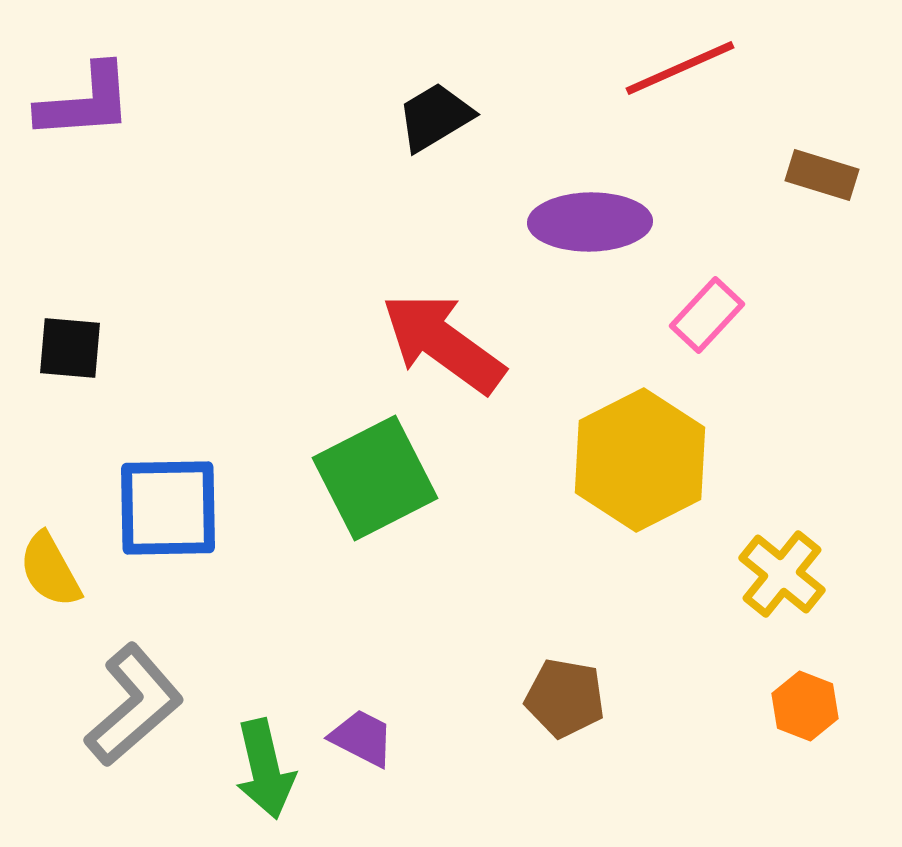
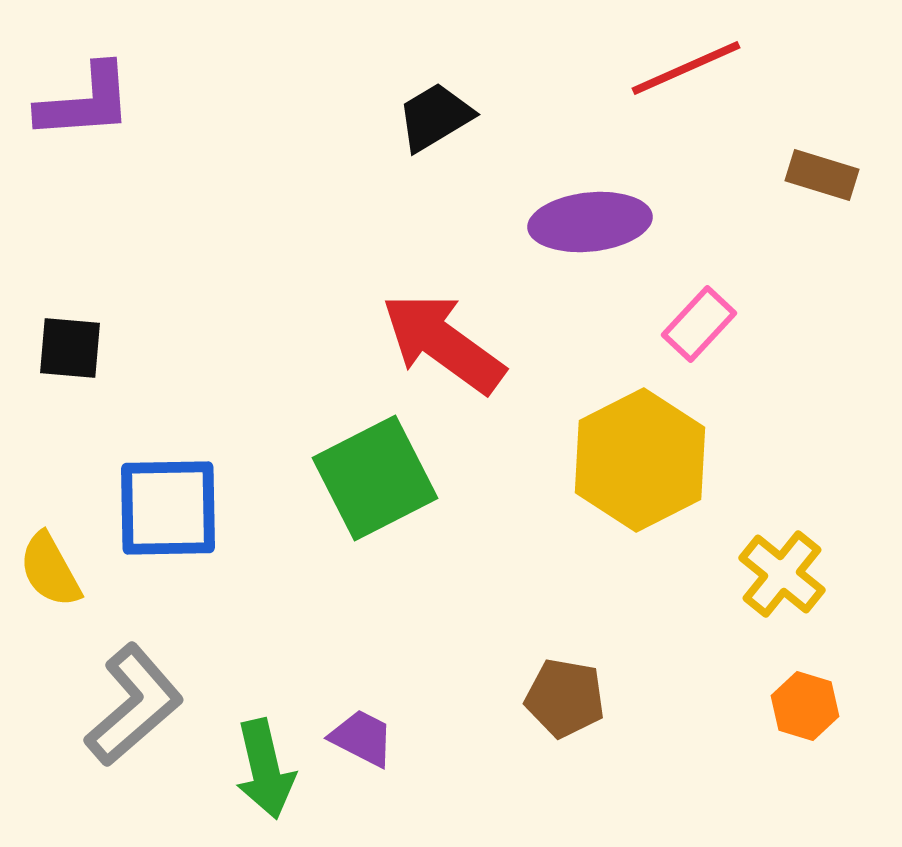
red line: moved 6 px right
purple ellipse: rotated 5 degrees counterclockwise
pink rectangle: moved 8 px left, 9 px down
orange hexagon: rotated 4 degrees counterclockwise
